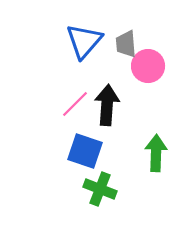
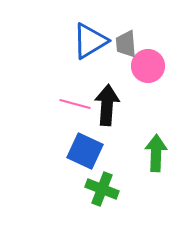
blue triangle: moved 6 px right; rotated 18 degrees clockwise
pink line: rotated 60 degrees clockwise
blue square: rotated 6 degrees clockwise
green cross: moved 2 px right
